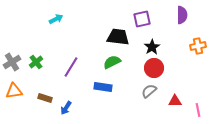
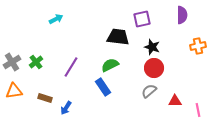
black star: rotated 21 degrees counterclockwise
green semicircle: moved 2 px left, 3 px down
blue rectangle: rotated 48 degrees clockwise
